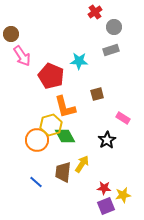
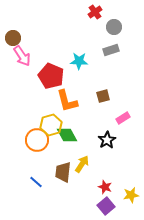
brown circle: moved 2 px right, 4 px down
brown square: moved 6 px right, 2 px down
orange L-shape: moved 2 px right, 6 px up
pink rectangle: rotated 64 degrees counterclockwise
green diamond: moved 2 px right, 1 px up
red star: moved 1 px right, 1 px up; rotated 16 degrees clockwise
yellow star: moved 8 px right
purple square: rotated 18 degrees counterclockwise
